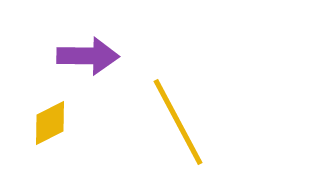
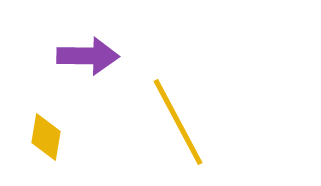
yellow diamond: moved 4 px left, 14 px down; rotated 54 degrees counterclockwise
